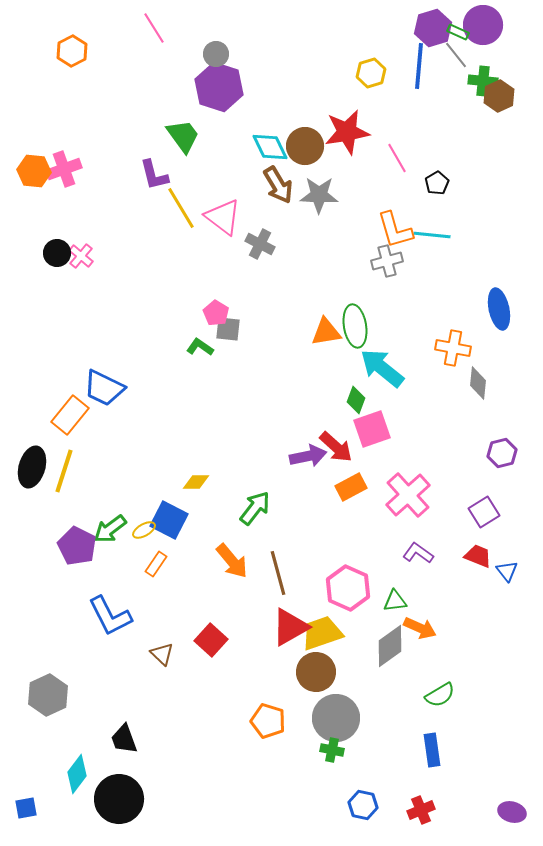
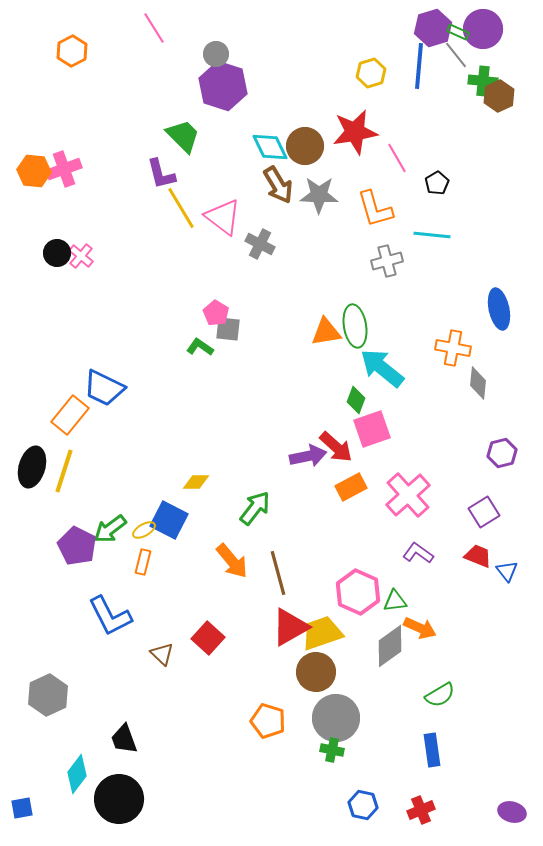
purple circle at (483, 25): moved 4 px down
purple hexagon at (219, 87): moved 4 px right, 1 px up
red star at (347, 132): moved 8 px right
green trapezoid at (183, 136): rotated 9 degrees counterclockwise
purple L-shape at (154, 175): moved 7 px right, 1 px up
orange L-shape at (395, 230): moved 20 px left, 21 px up
orange rectangle at (156, 564): moved 13 px left, 2 px up; rotated 20 degrees counterclockwise
pink hexagon at (348, 588): moved 10 px right, 4 px down
red square at (211, 640): moved 3 px left, 2 px up
blue square at (26, 808): moved 4 px left
